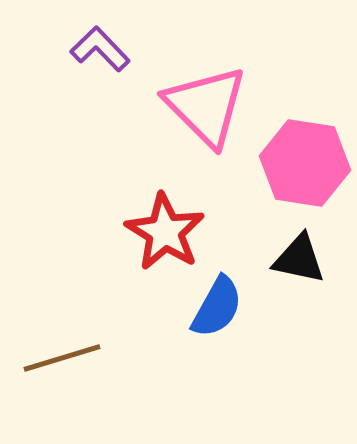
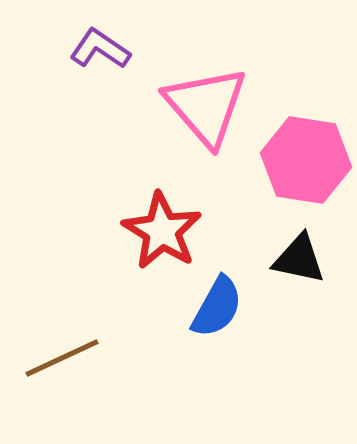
purple L-shape: rotated 12 degrees counterclockwise
pink triangle: rotated 4 degrees clockwise
pink hexagon: moved 1 px right, 3 px up
red star: moved 3 px left, 1 px up
brown line: rotated 8 degrees counterclockwise
